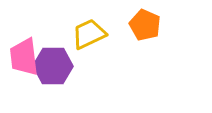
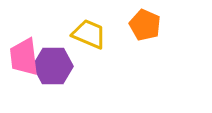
yellow trapezoid: rotated 48 degrees clockwise
